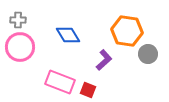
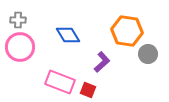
purple L-shape: moved 2 px left, 2 px down
